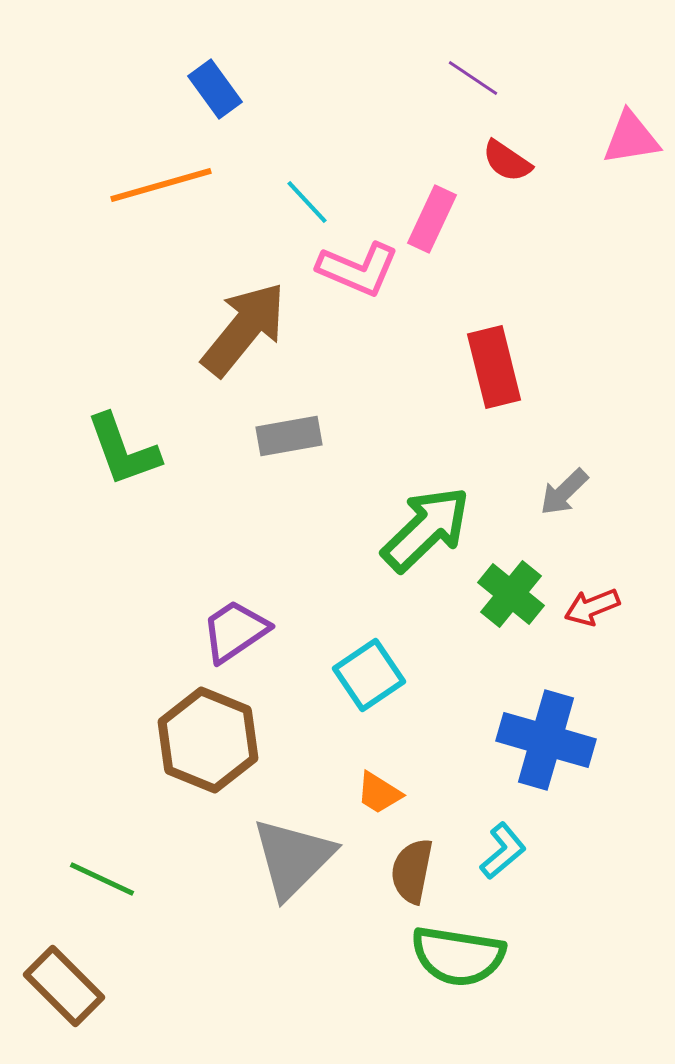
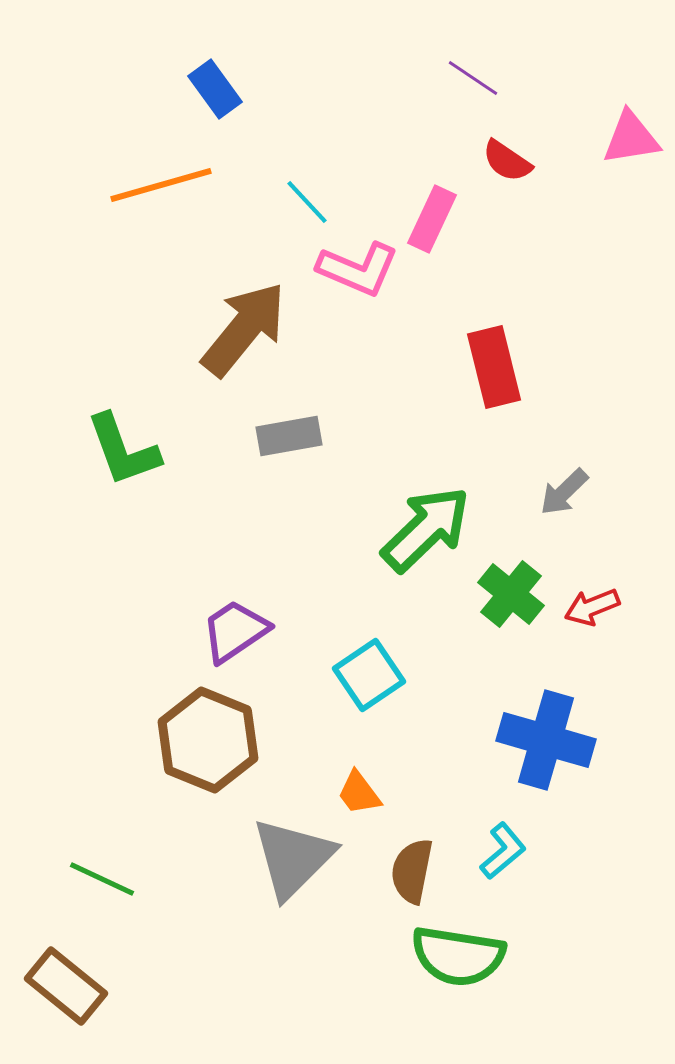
orange trapezoid: moved 20 px left; rotated 21 degrees clockwise
brown rectangle: moved 2 px right; rotated 6 degrees counterclockwise
